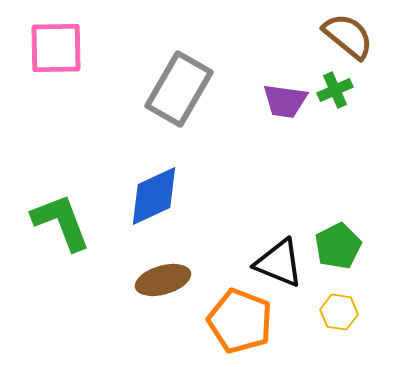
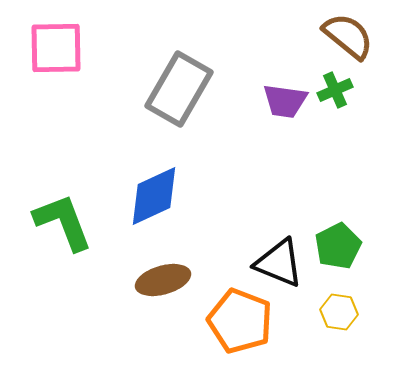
green L-shape: moved 2 px right
